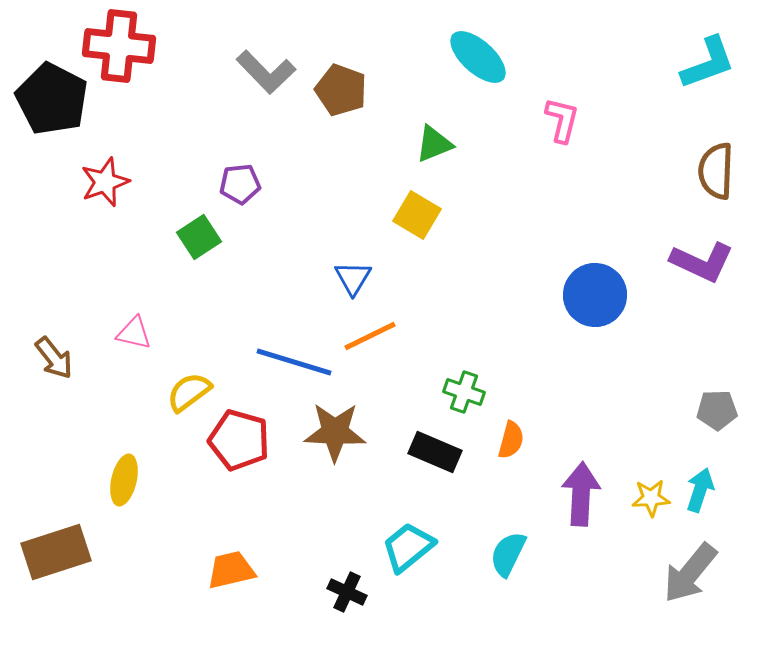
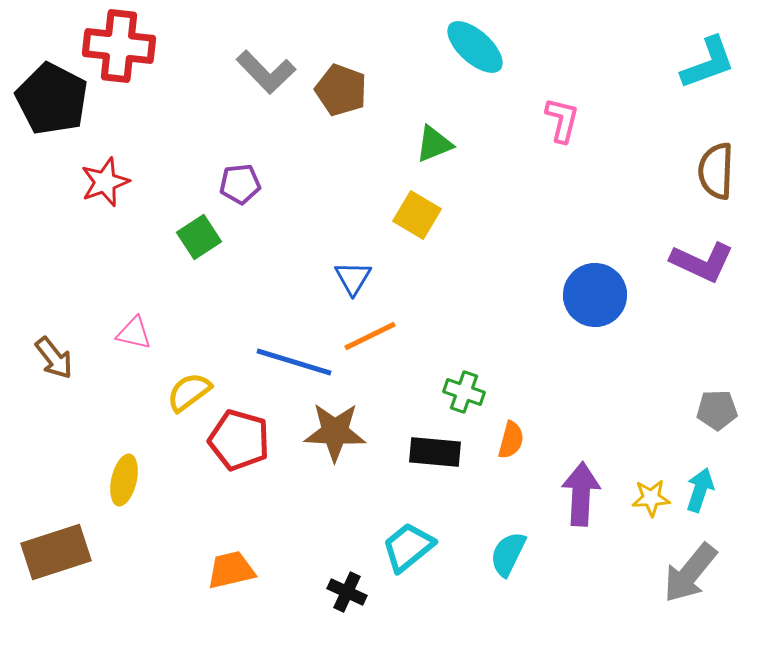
cyan ellipse: moved 3 px left, 10 px up
black rectangle: rotated 18 degrees counterclockwise
